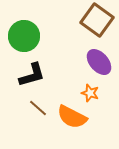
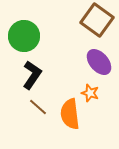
black L-shape: rotated 40 degrees counterclockwise
brown line: moved 1 px up
orange semicircle: moved 2 px left, 3 px up; rotated 56 degrees clockwise
